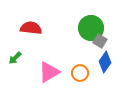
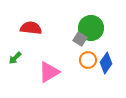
gray square: moved 20 px left, 2 px up
blue diamond: moved 1 px right, 1 px down
orange circle: moved 8 px right, 13 px up
